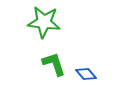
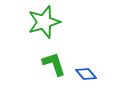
green star: rotated 24 degrees counterclockwise
